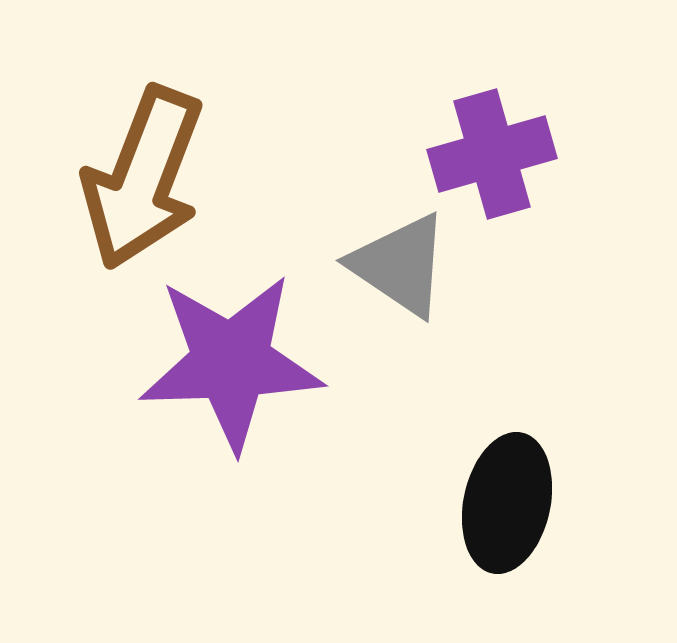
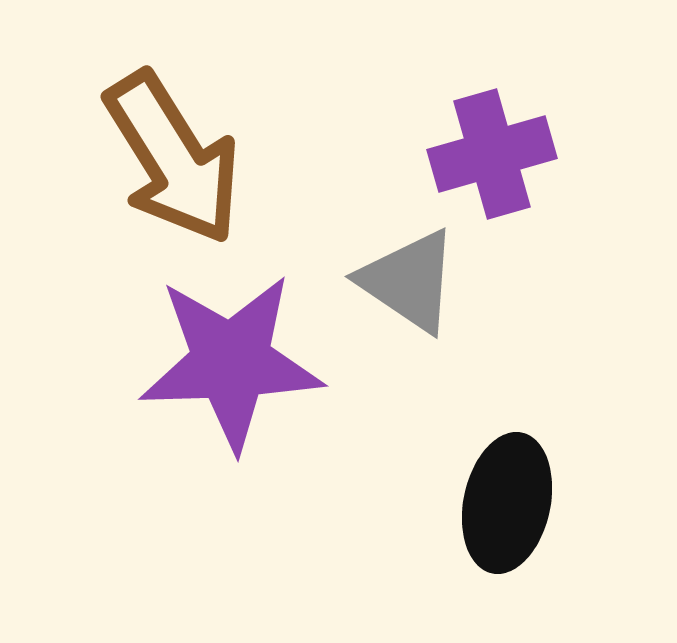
brown arrow: moved 30 px right, 20 px up; rotated 53 degrees counterclockwise
gray triangle: moved 9 px right, 16 px down
